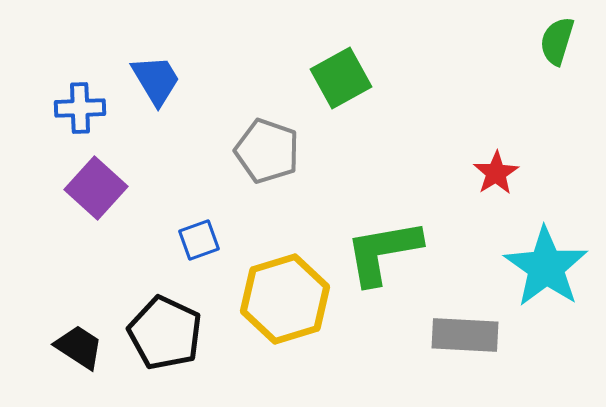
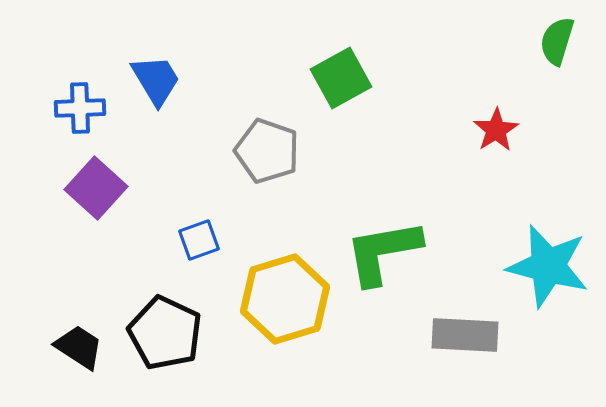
red star: moved 43 px up
cyan star: moved 2 px right, 1 px up; rotated 20 degrees counterclockwise
